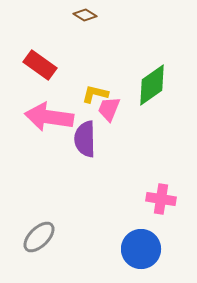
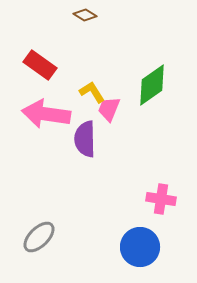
yellow L-shape: moved 3 px left, 2 px up; rotated 44 degrees clockwise
pink arrow: moved 3 px left, 3 px up
blue circle: moved 1 px left, 2 px up
